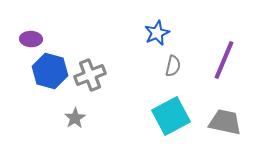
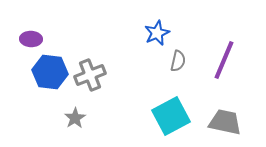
gray semicircle: moved 5 px right, 5 px up
blue hexagon: moved 1 px down; rotated 8 degrees counterclockwise
